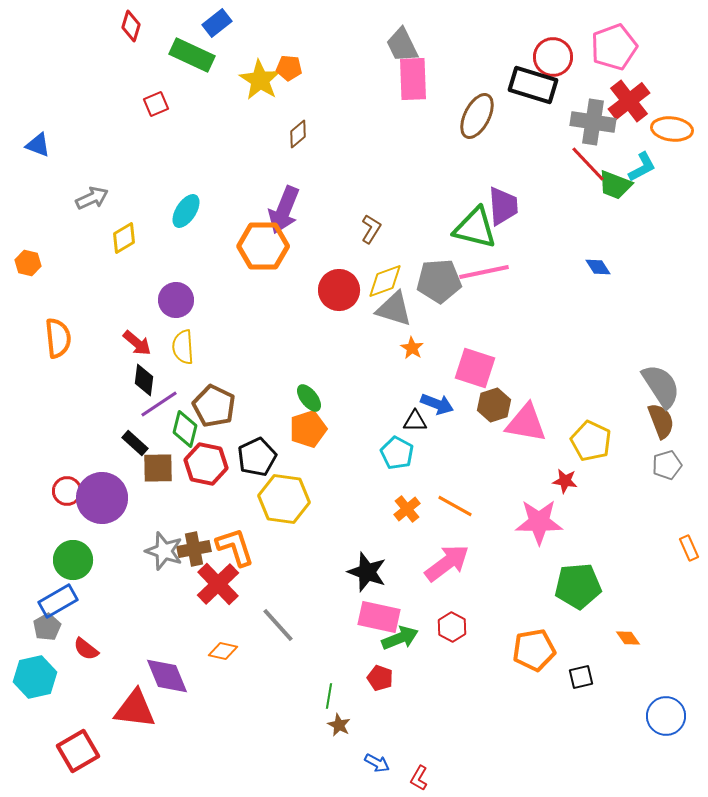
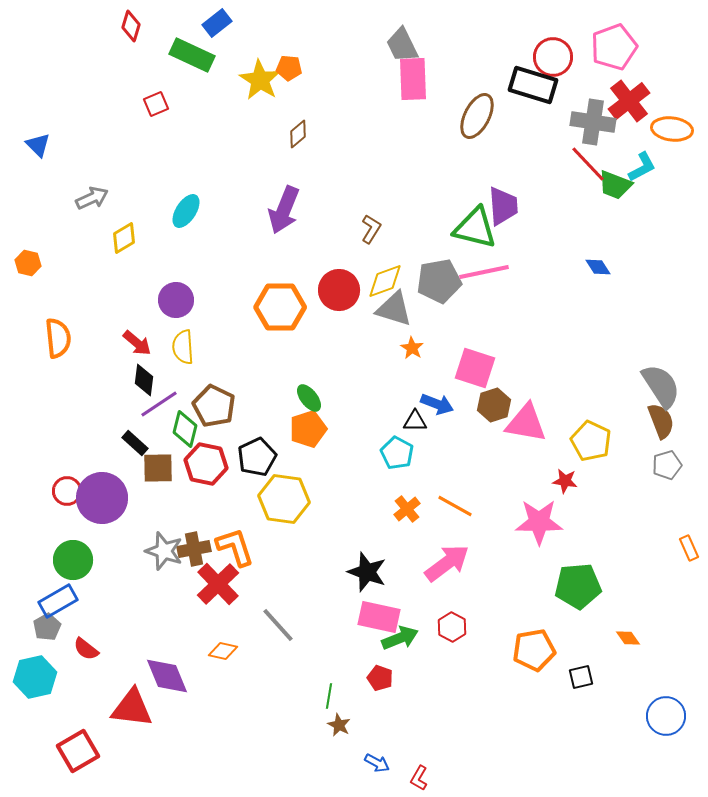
blue triangle at (38, 145): rotated 24 degrees clockwise
orange hexagon at (263, 246): moved 17 px right, 61 px down
gray pentagon at (439, 281): rotated 6 degrees counterclockwise
red triangle at (135, 709): moved 3 px left, 1 px up
